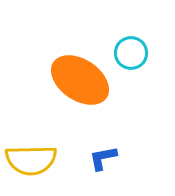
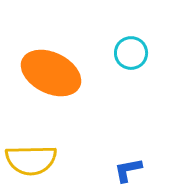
orange ellipse: moved 29 px left, 7 px up; rotated 8 degrees counterclockwise
blue L-shape: moved 25 px right, 12 px down
